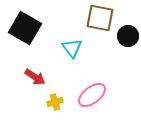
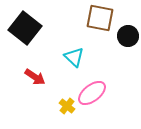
black square: rotated 8 degrees clockwise
cyan triangle: moved 2 px right, 9 px down; rotated 10 degrees counterclockwise
pink ellipse: moved 2 px up
yellow cross: moved 12 px right, 4 px down; rotated 35 degrees counterclockwise
